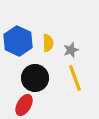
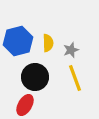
blue hexagon: rotated 20 degrees clockwise
black circle: moved 1 px up
red ellipse: moved 1 px right
